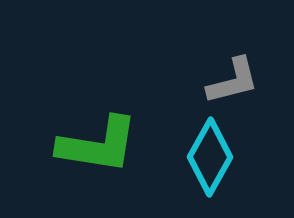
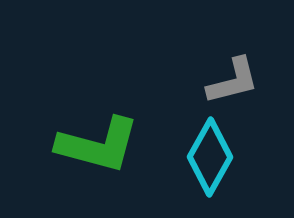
green L-shape: rotated 6 degrees clockwise
